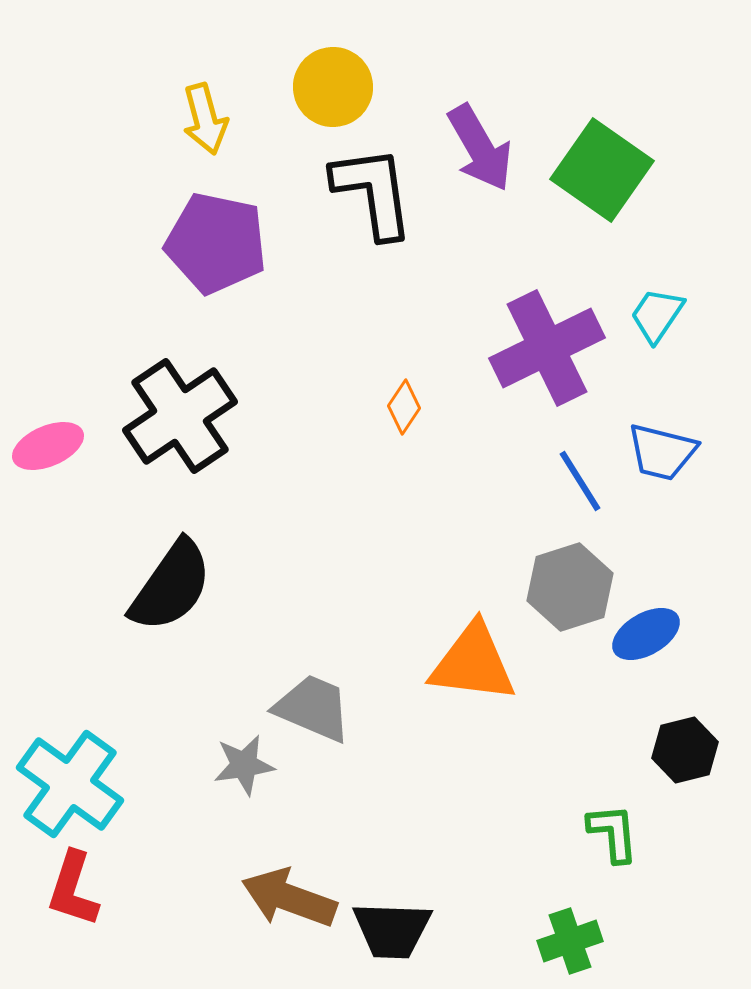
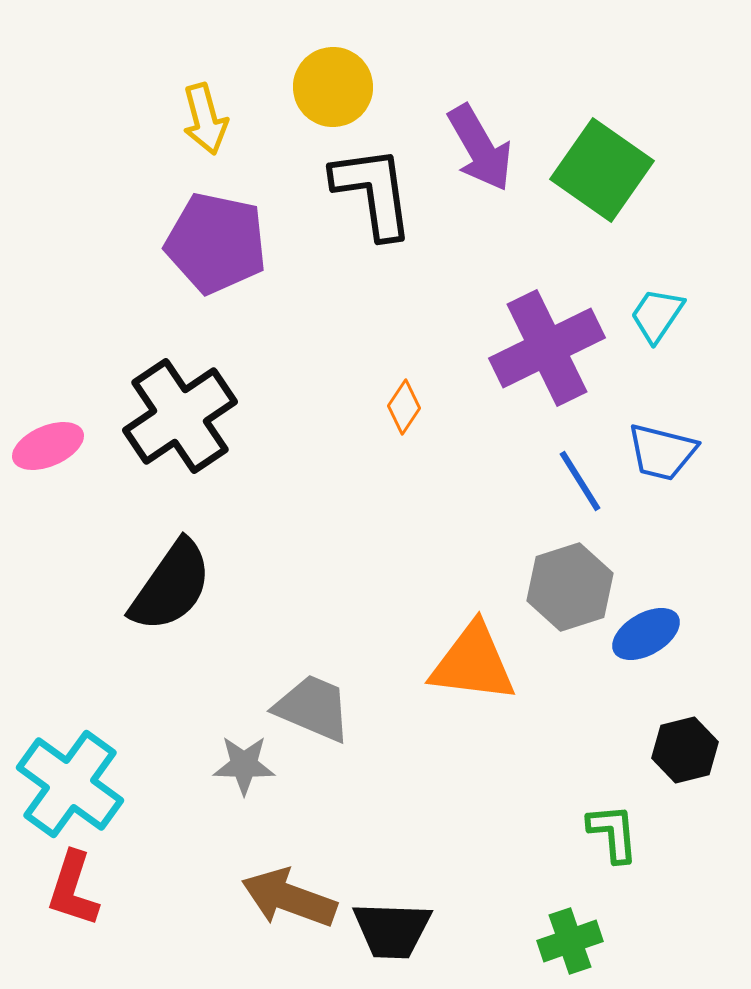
gray star: rotated 10 degrees clockwise
